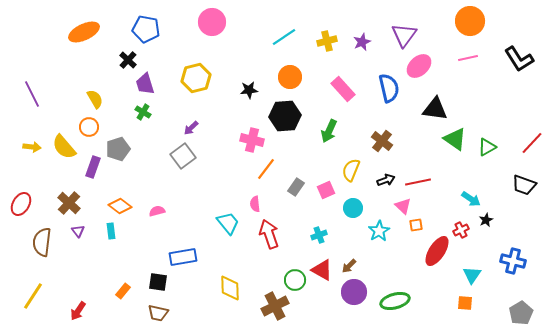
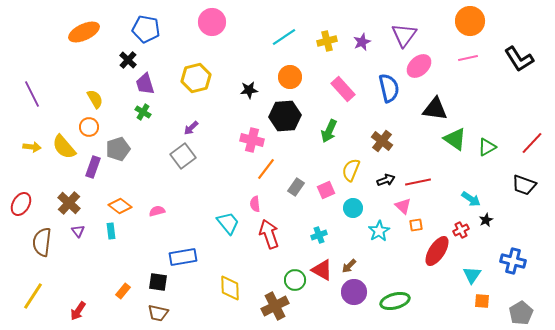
orange square at (465, 303): moved 17 px right, 2 px up
